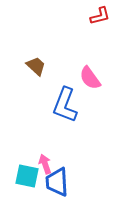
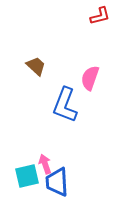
pink semicircle: rotated 55 degrees clockwise
cyan square: rotated 25 degrees counterclockwise
